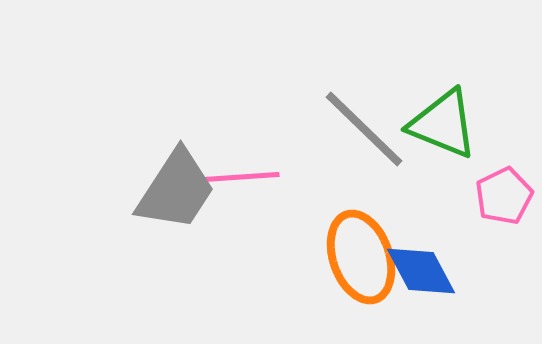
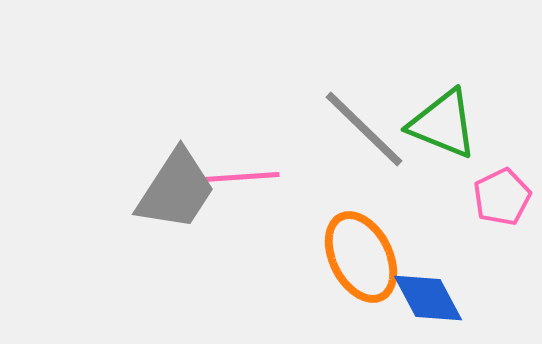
pink pentagon: moved 2 px left, 1 px down
orange ellipse: rotated 8 degrees counterclockwise
blue diamond: moved 7 px right, 27 px down
